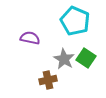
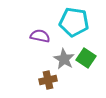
cyan pentagon: moved 1 px left, 1 px down; rotated 16 degrees counterclockwise
purple semicircle: moved 10 px right, 2 px up
